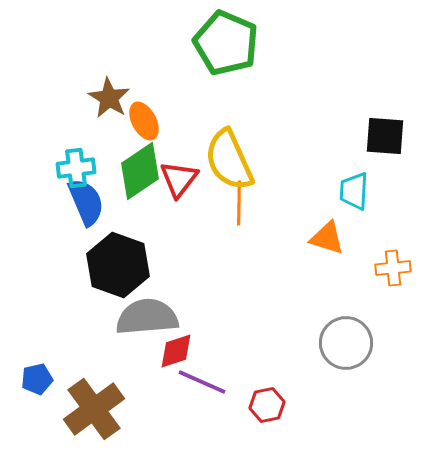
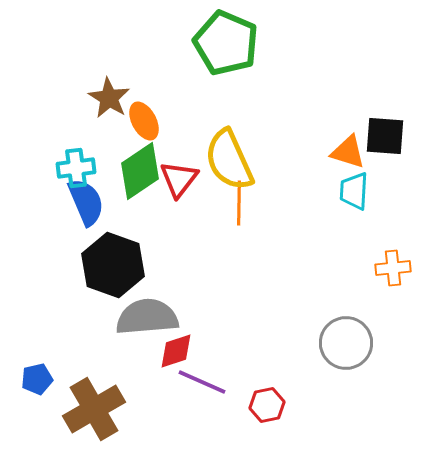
orange triangle: moved 21 px right, 86 px up
black hexagon: moved 5 px left
brown cross: rotated 6 degrees clockwise
